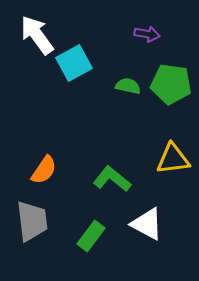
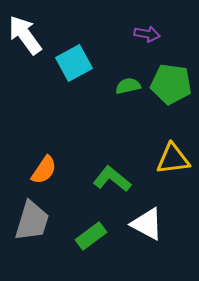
white arrow: moved 12 px left
green semicircle: rotated 25 degrees counterclockwise
gray trapezoid: rotated 24 degrees clockwise
green rectangle: rotated 16 degrees clockwise
